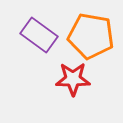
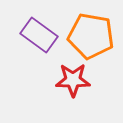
red star: moved 1 px down
